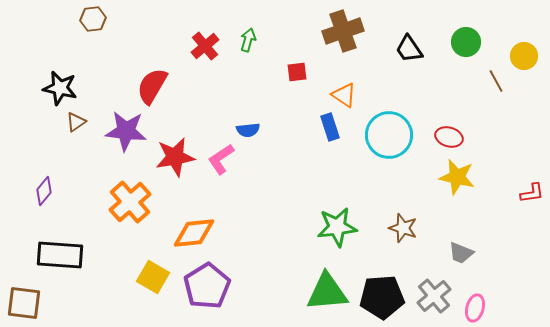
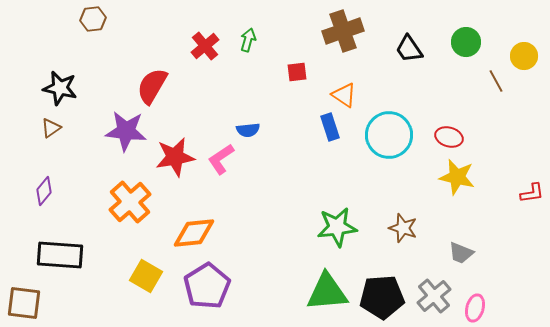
brown triangle: moved 25 px left, 6 px down
yellow square: moved 7 px left, 1 px up
